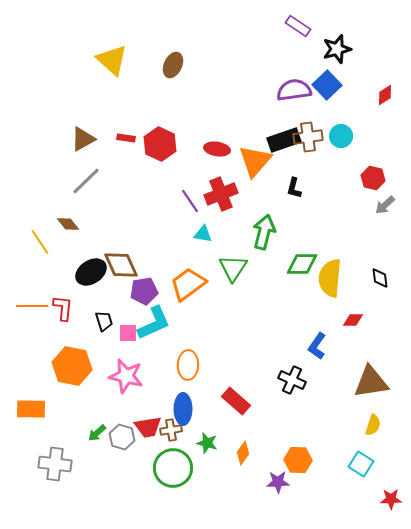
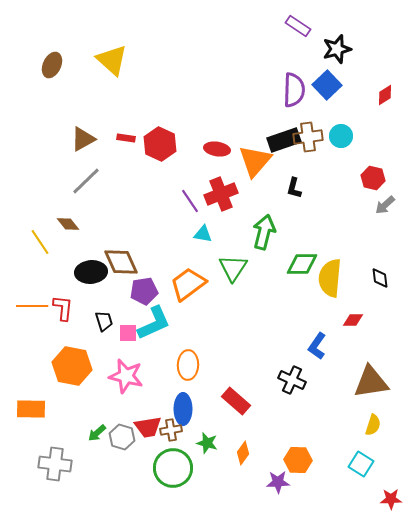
brown ellipse at (173, 65): moved 121 px left
purple semicircle at (294, 90): rotated 100 degrees clockwise
brown diamond at (121, 265): moved 3 px up
black ellipse at (91, 272): rotated 28 degrees clockwise
